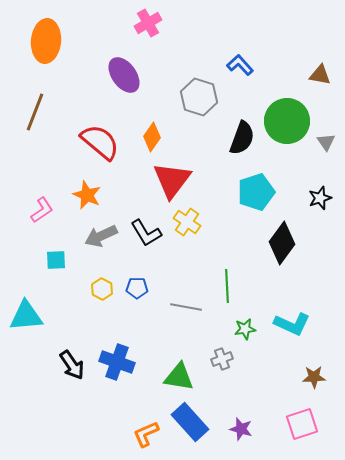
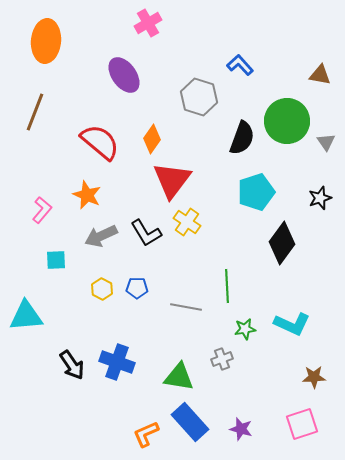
orange diamond: moved 2 px down
pink L-shape: rotated 16 degrees counterclockwise
